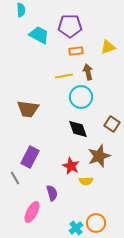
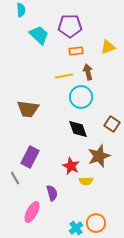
cyan trapezoid: rotated 15 degrees clockwise
